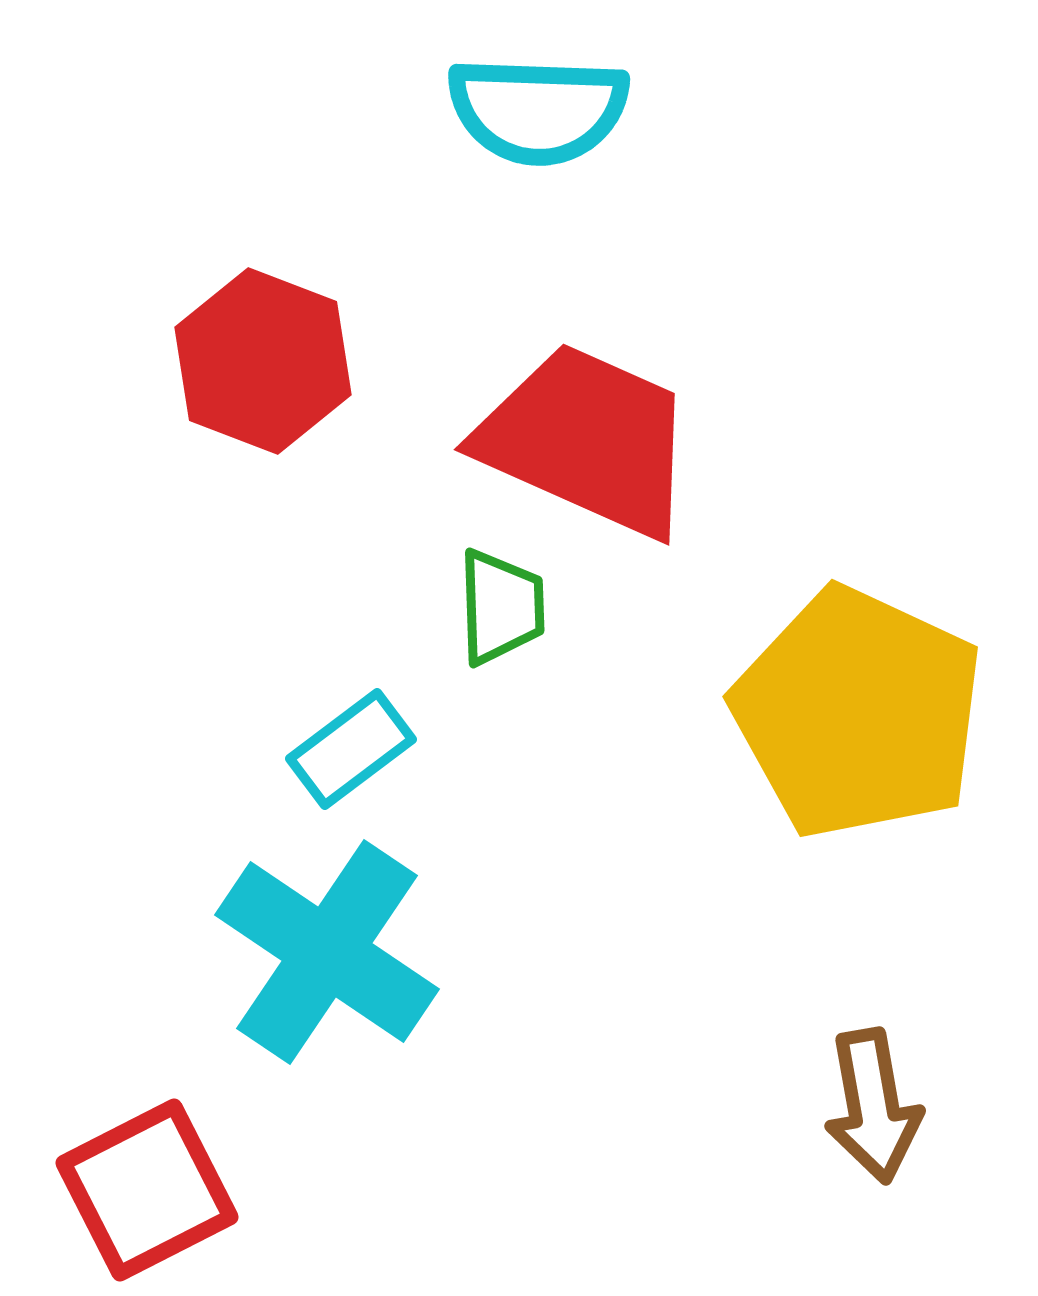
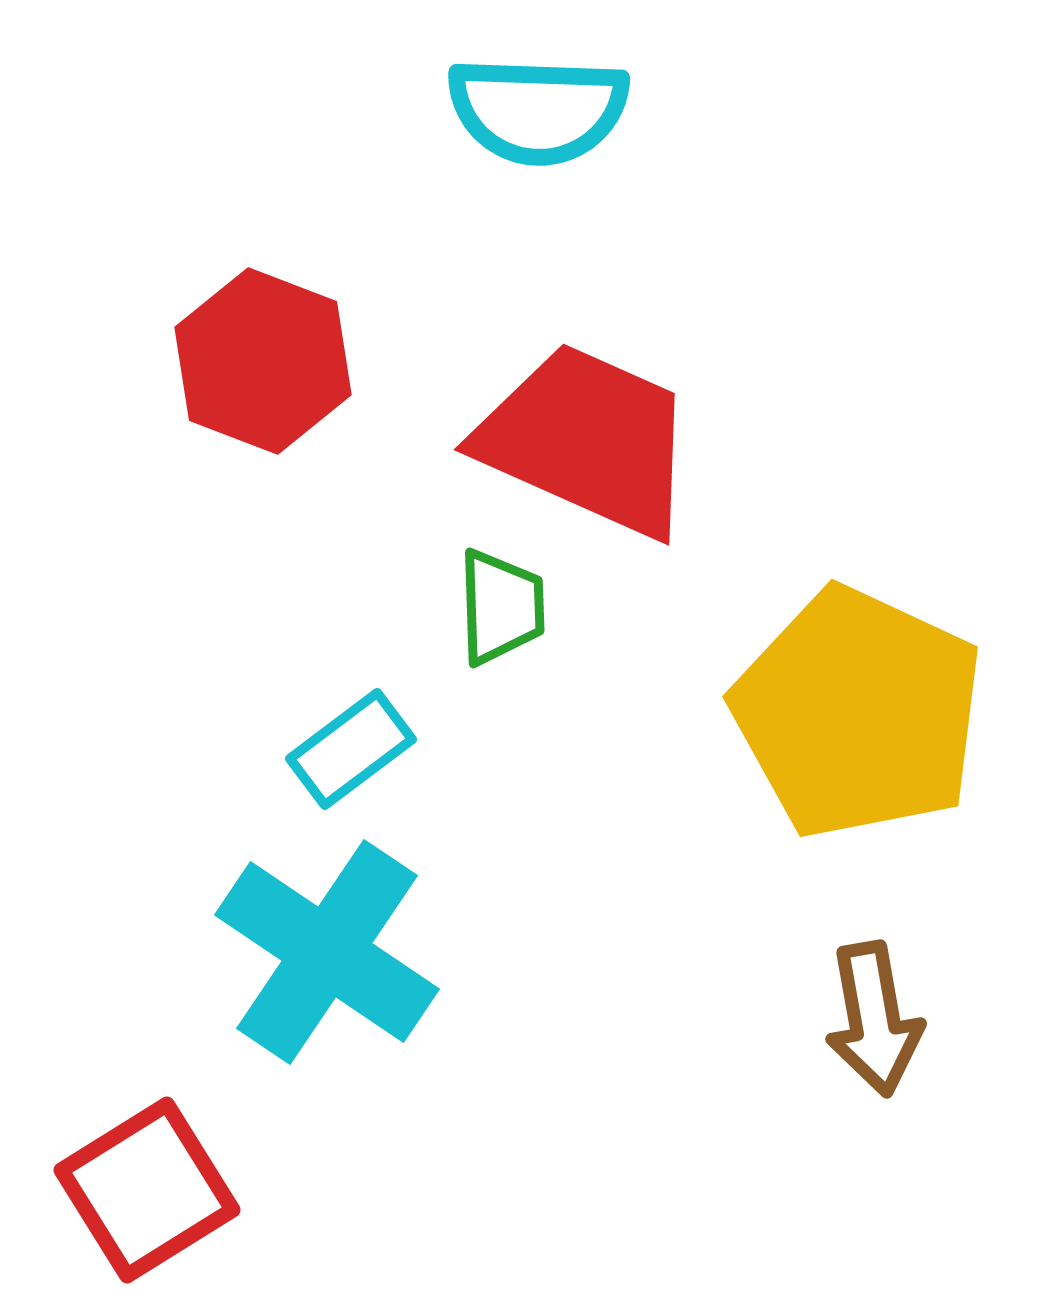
brown arrow: moved 1 px right, 87 px up
red square: rotated 5 degrees counterclockwise
